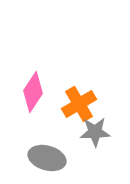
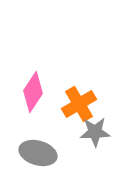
gray ellipse: moved 9 px left, 5 px up
